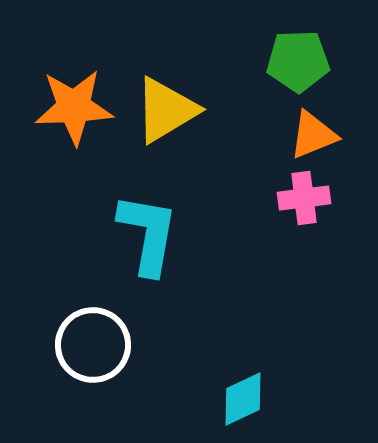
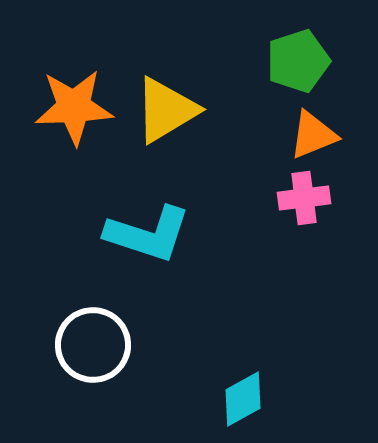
green pentagon: rotated 16 degrees counterclockwise
cyan L-shape: rotated 98 degrees clockwise
cyan diamond: rotated 4 degrees counterclockwise
